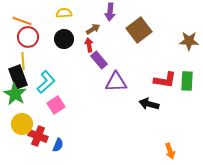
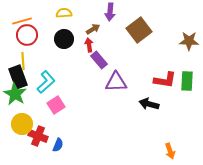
orange line: rotated 36 degrees counterclockwise
red circle: moved 1 px left, 2 px up
